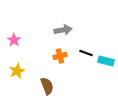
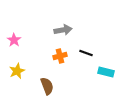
cyan rectangle: moved 11 px down
